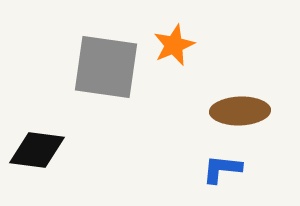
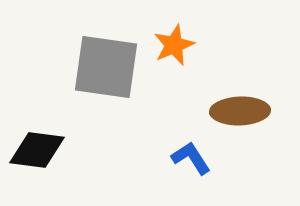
blue L-shape: moved 31 px left, 11 px up; rotated 51 degrees clockwise
